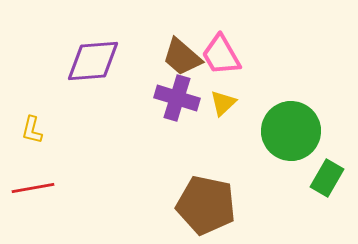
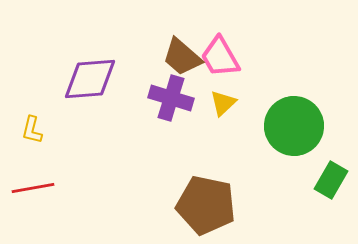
pink trapezoid: moved 1 px left, 2 px down
purple diamond: moved 3 px left, 18 px down
purple cross: moved 6 px left
green circle: moved 3 px right, 5 px up
green rectangle: moved 4 px right, 2 px down
